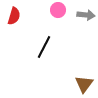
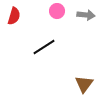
pink circle: moved 1 px left, 1 px down
black line: rotated 30 degrees clockwise
